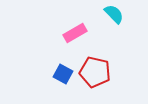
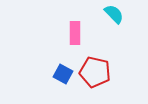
pink rectangle: rotated 60 degrees counterclockwise
